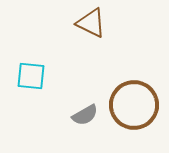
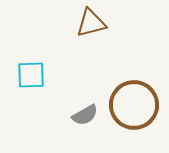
brown triangle: rotated 40 degrees counterclockwise
cyan square: moved 1 px up; rotated 8 degrees counterclockwise
